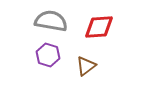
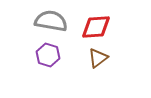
red diamond: moved 3 px left
brown triangle: moved 12 px right, 8 px up
